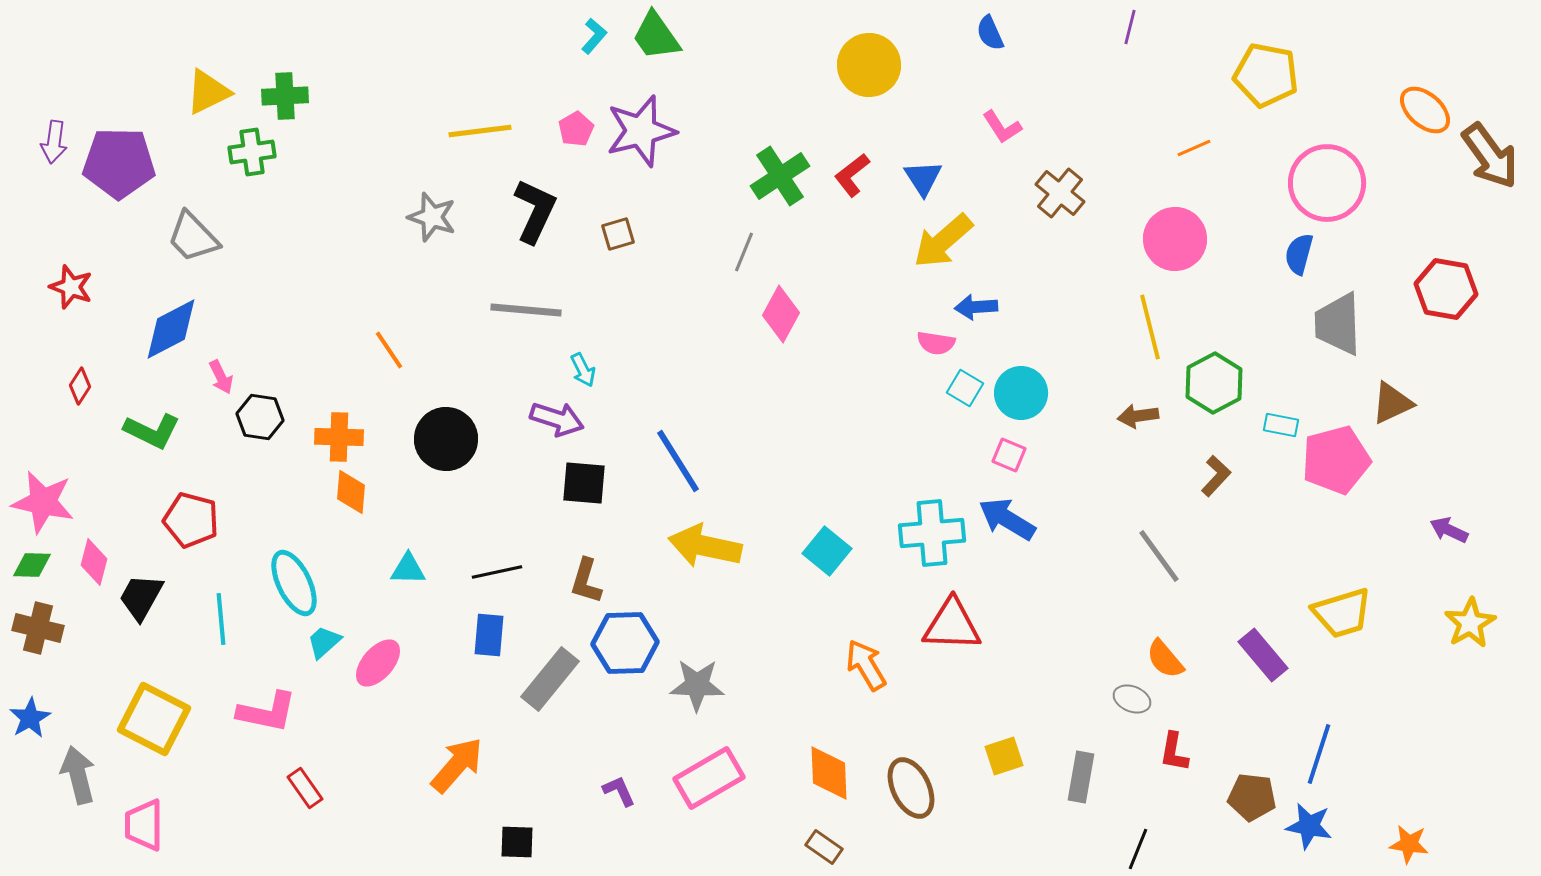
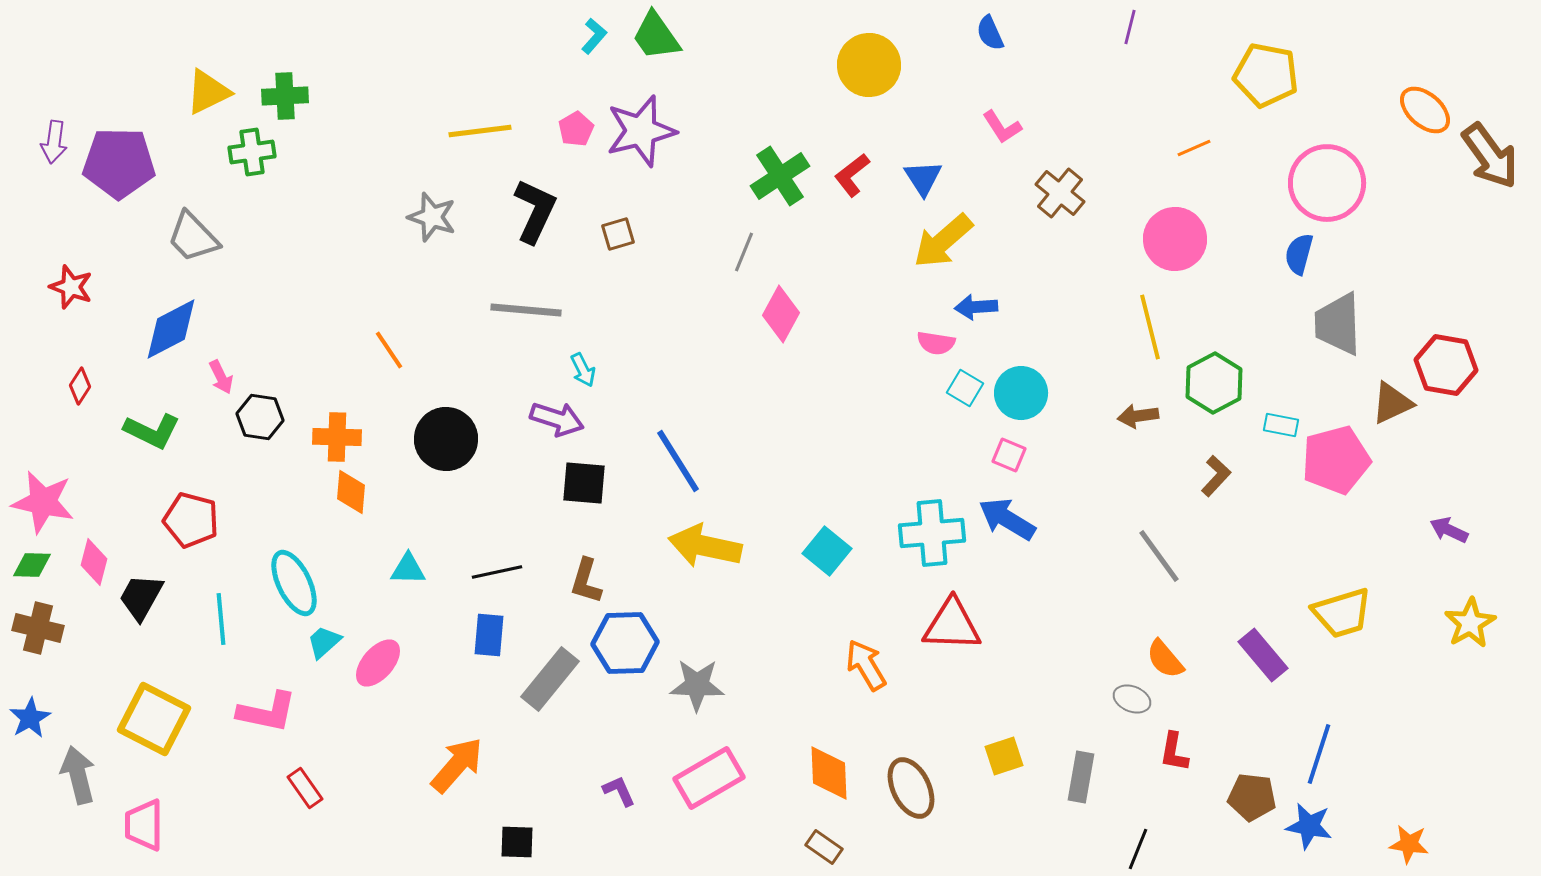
red hexagon at (1446, 289): moved 76 px down
orange cross at (339, 437): moved 2 px left
